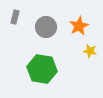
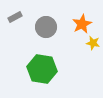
gray rectangle: rotated 48 degrees clockwise
orange star: moved 3 px right, 2 px up
yellow star: moved 3 px right, 8 px up
